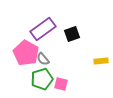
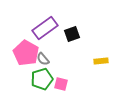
purple rectangle: moved 2 px right, 1 px up
